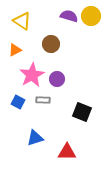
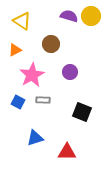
purple circle: moved 13 px right, 7 px up
